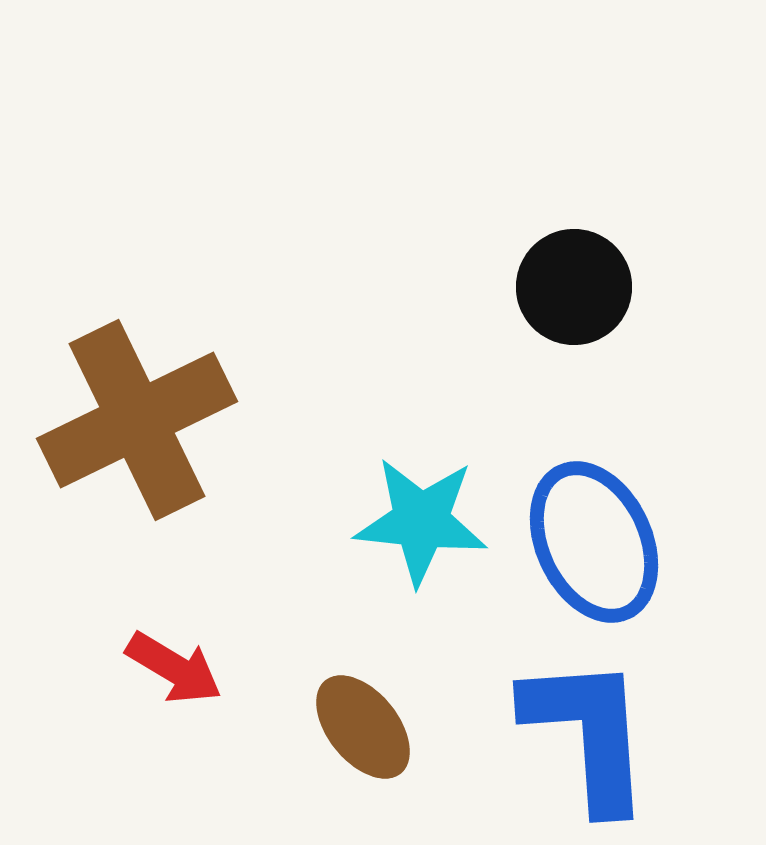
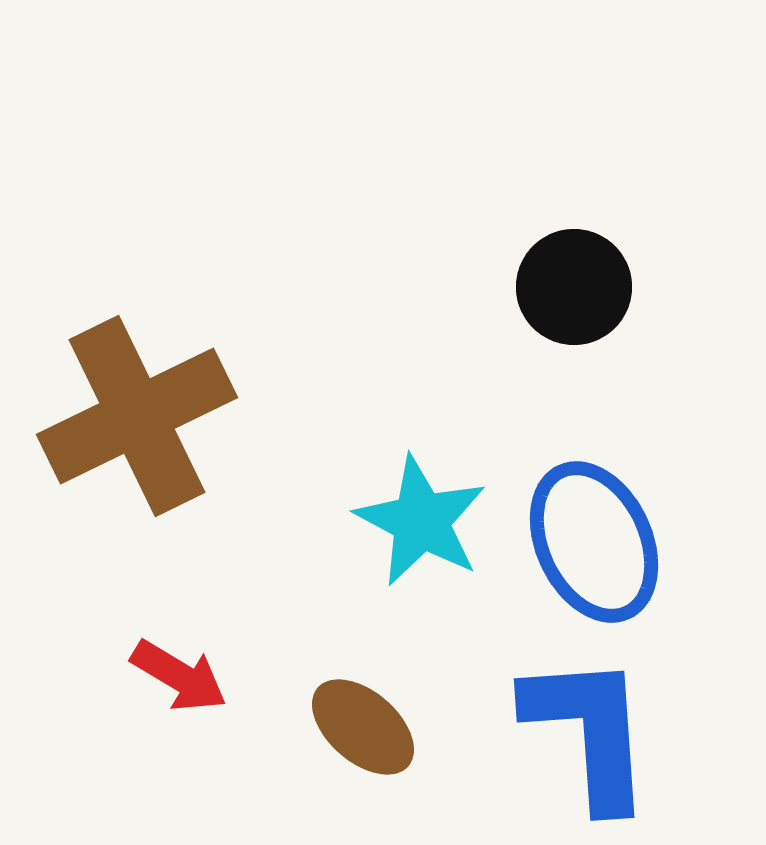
brown cross: moved 4 px up
cyan star: rotated 22 degrees clockwise
red arrow: moved 5 px right, 8 px down
brown ellipse: rotated 10 degrees counterclockwise
blue L-shape: moved 1 px right, 2 px up
